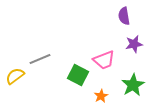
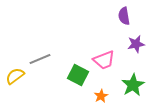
purple star: moved 2 px right
